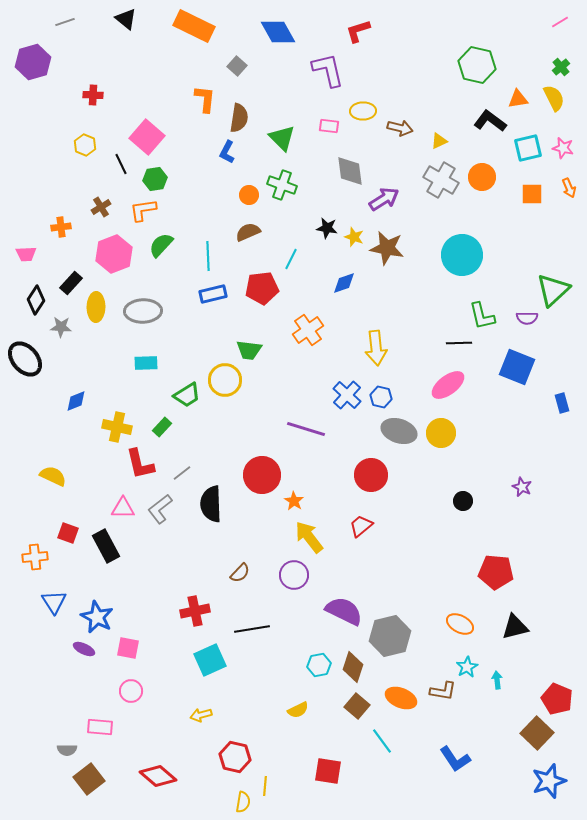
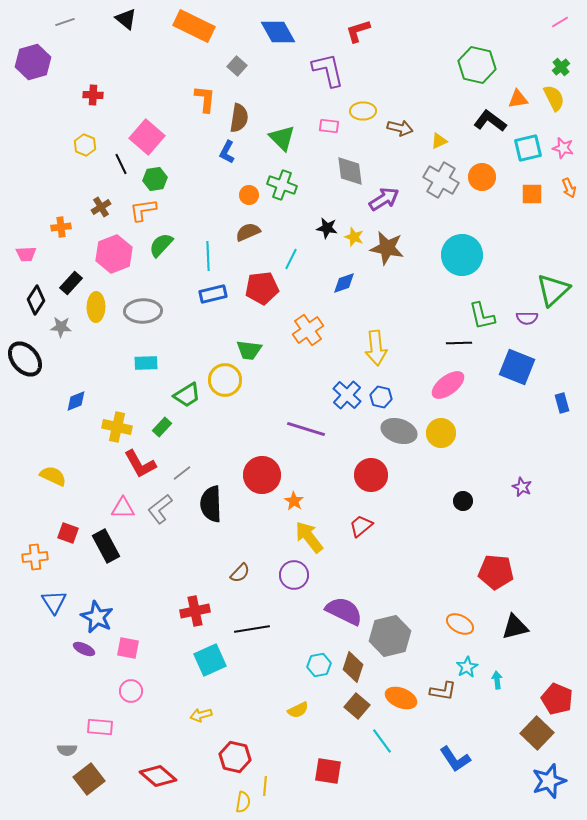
red L-shape at (140, 464): rotated 16 degrees counterclockwise
